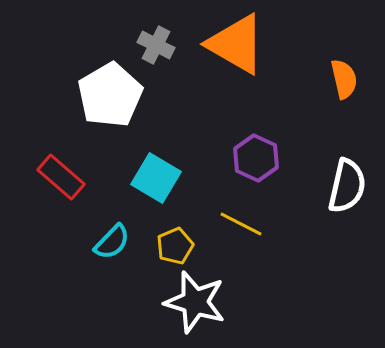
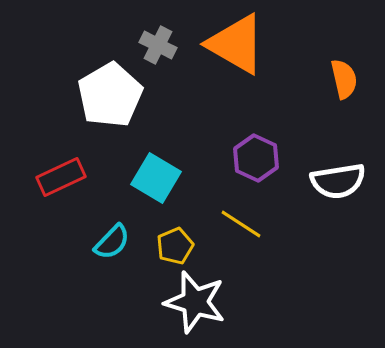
gray cross: moved 2 px right
red rectangle: rotated 66 degrees counterclockwise
white semicircle: moved 9 px left, 5 px up; rotated 68 degrees clockwise
yellow line: rotated 6 degrees clockwise
